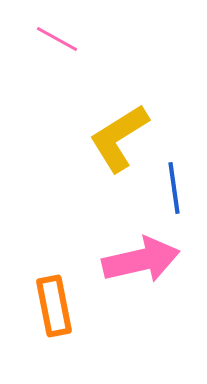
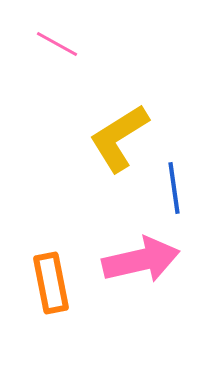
pink line: moved 5 px down
orange rectangle: moved 3 px left, 23 px up
